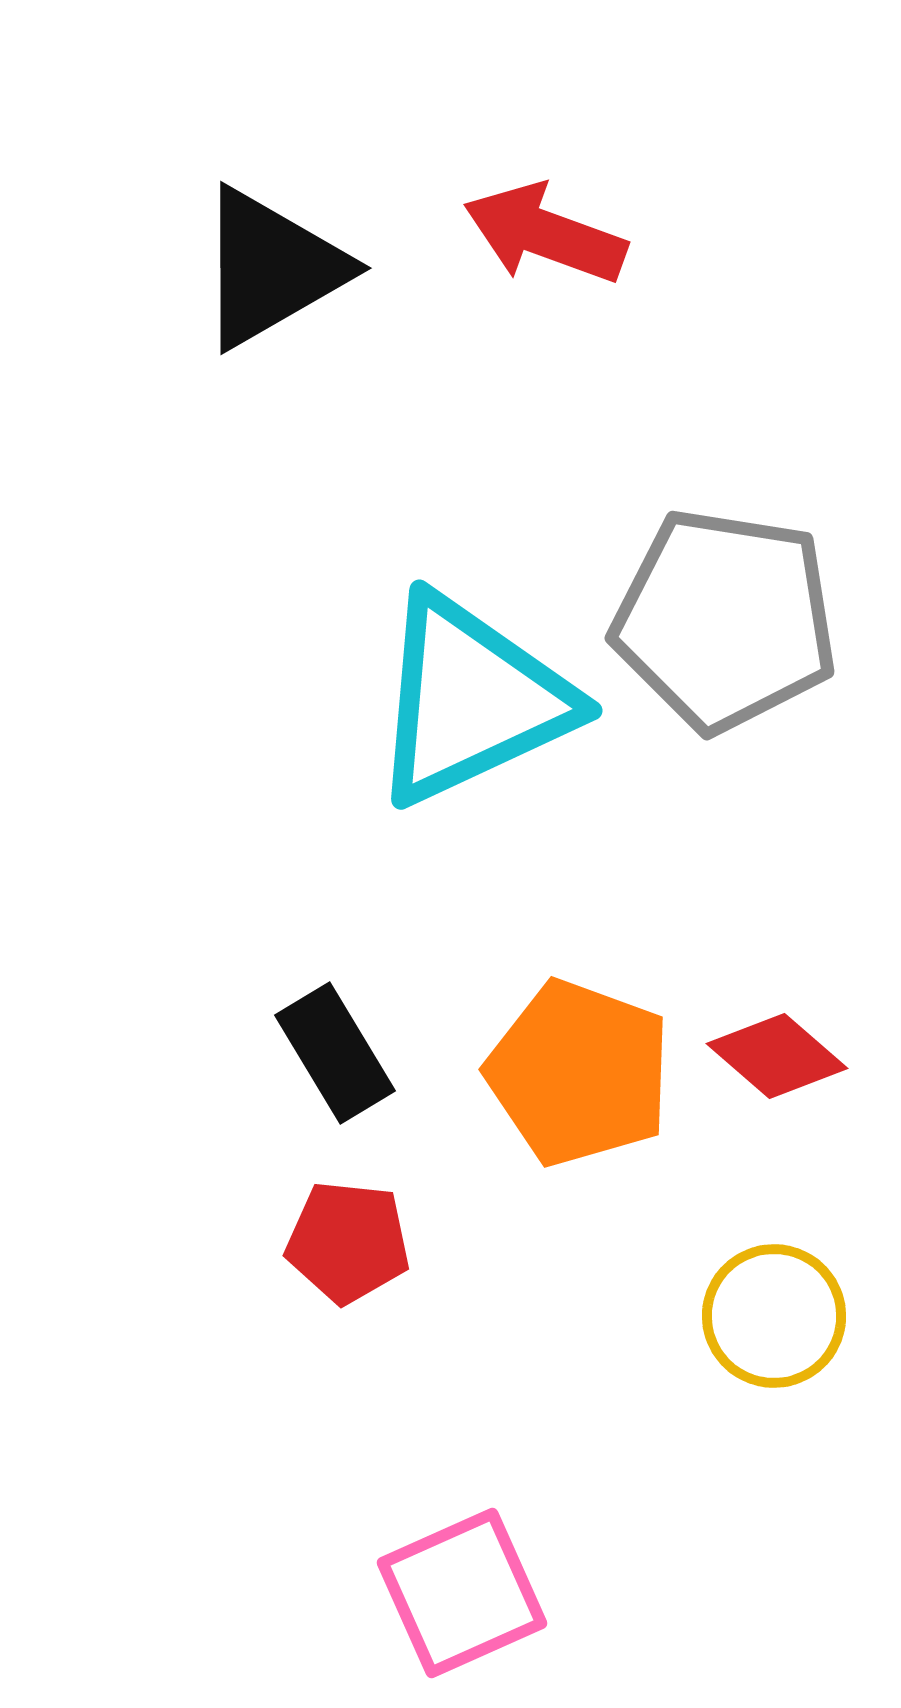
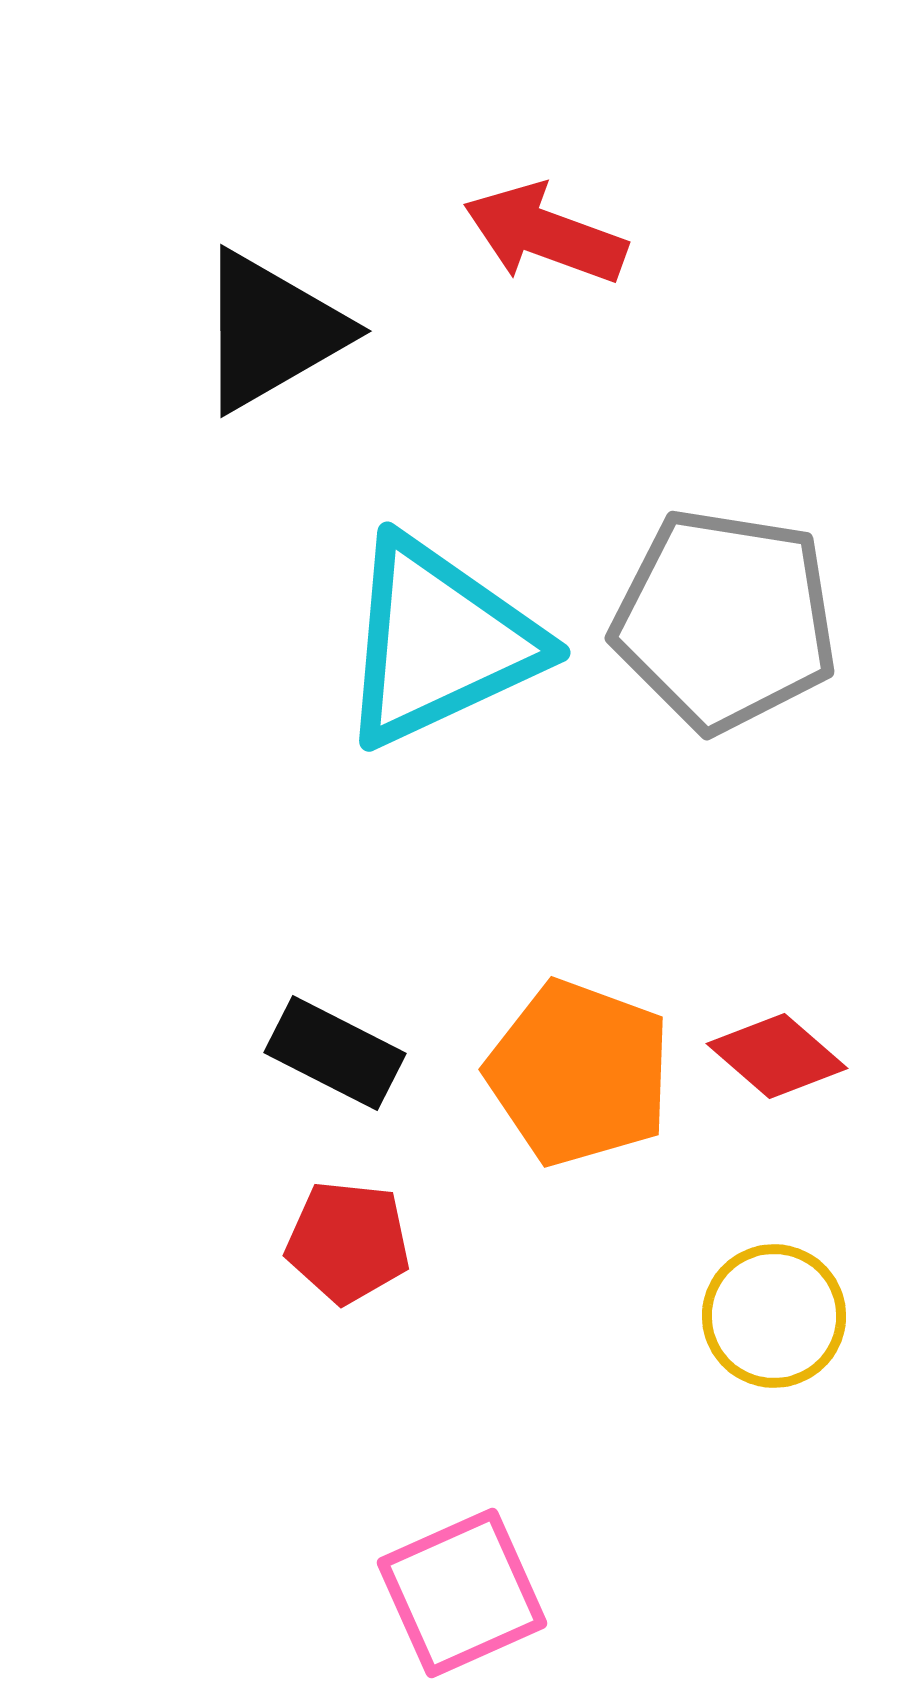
black triangle: moved 63 px down
cyan triangle: moved 32 px left, 58 px up
black rectangle: rotated 32 degrees counterclockwise
